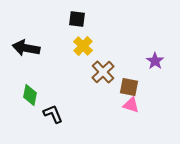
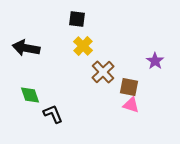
green diamond: rotated 30 degrees counterclockwise
